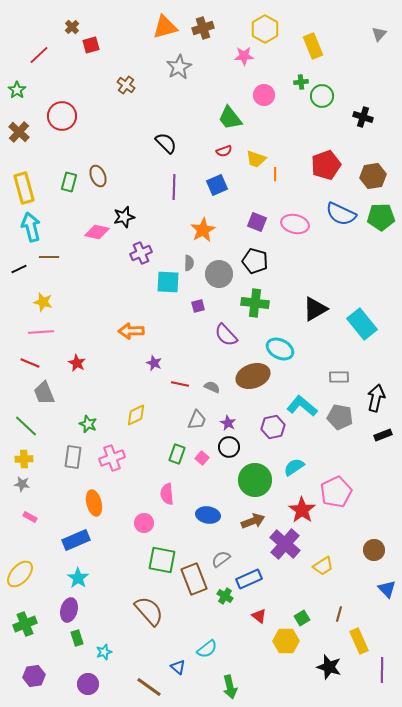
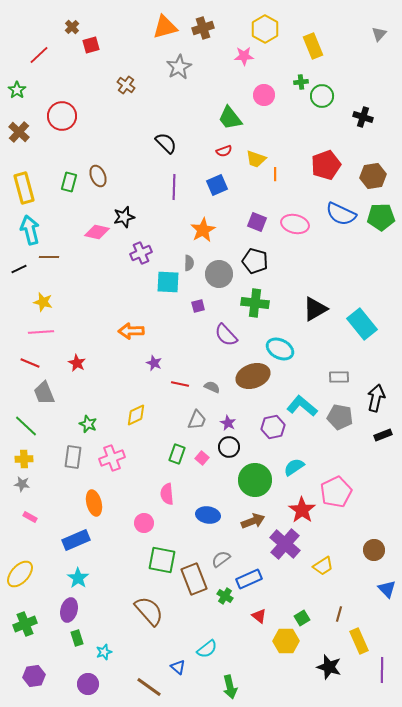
cyan arrow at (31, 227): moved 1 px left, 3 px down
